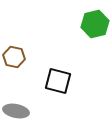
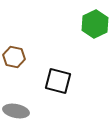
green hexagon: rotated 12 degrees counterclockwise
